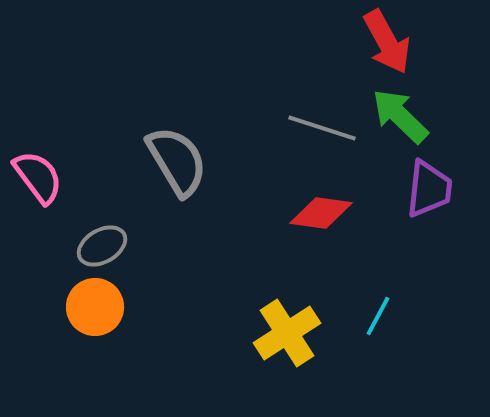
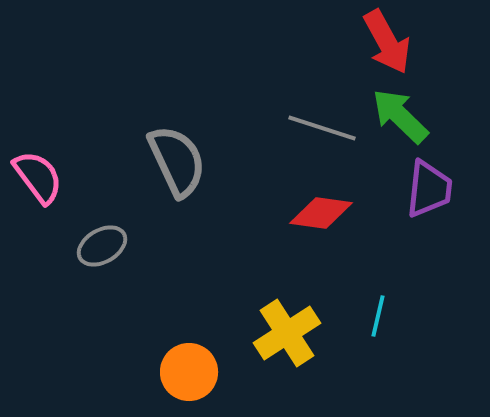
gray semicircle: rotated 6 degrees clockwise
orange circle: moved 94 px right, 65 px down
cyan line: rotated 15 degrees counterclockwise
